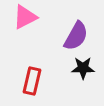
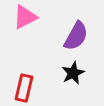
black star: moved 10 px left, 5 px down; rotated 25 degrees counterclockwise
red rectangle: moved 8 px left, 7 px down
